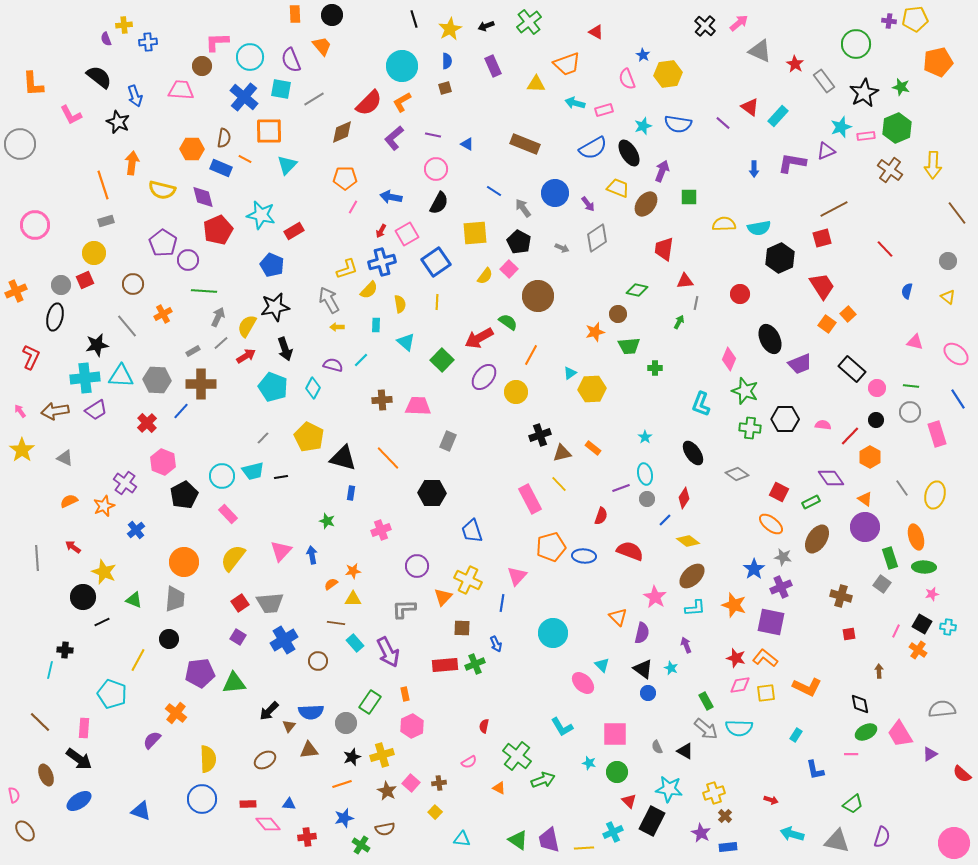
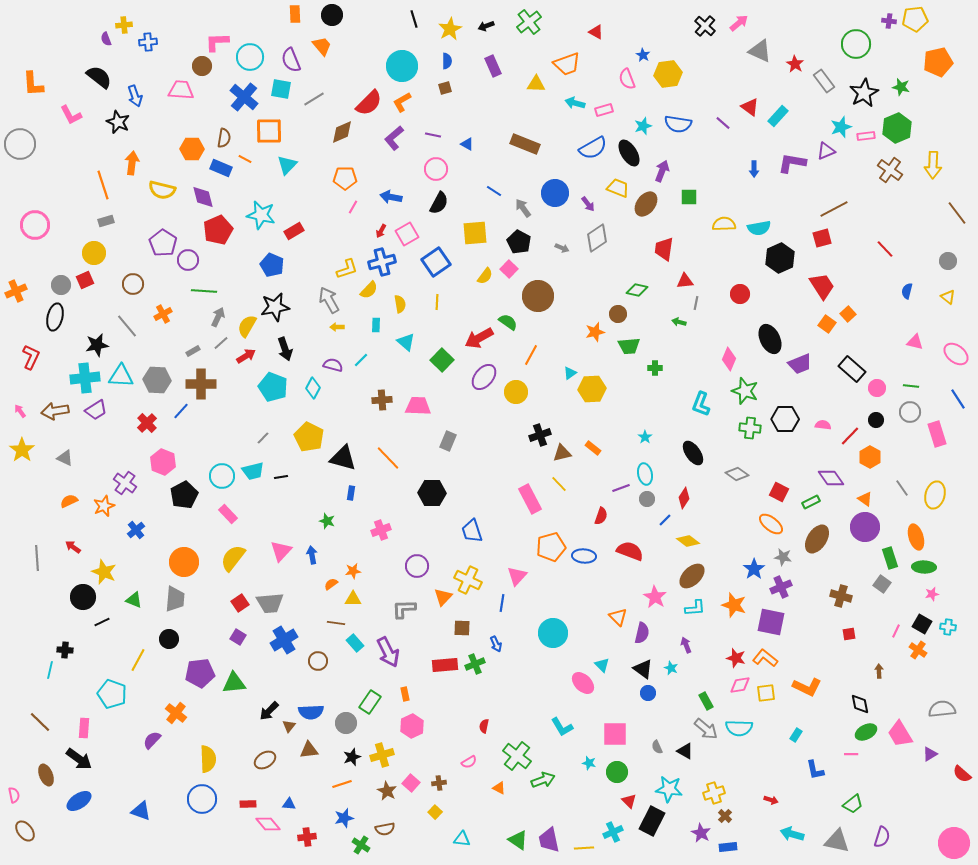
green arrow at (679, 322): rotated 104 degrees counterclockwise
